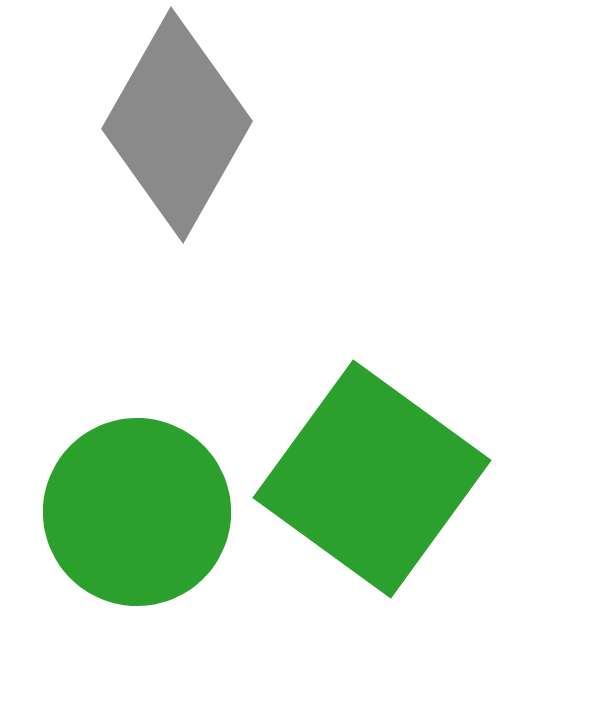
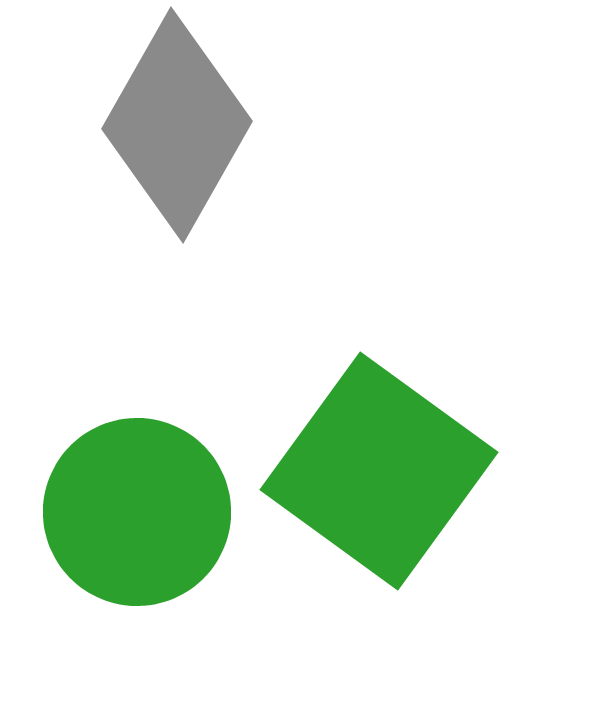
green square: moved 7 px right, 8 px up
